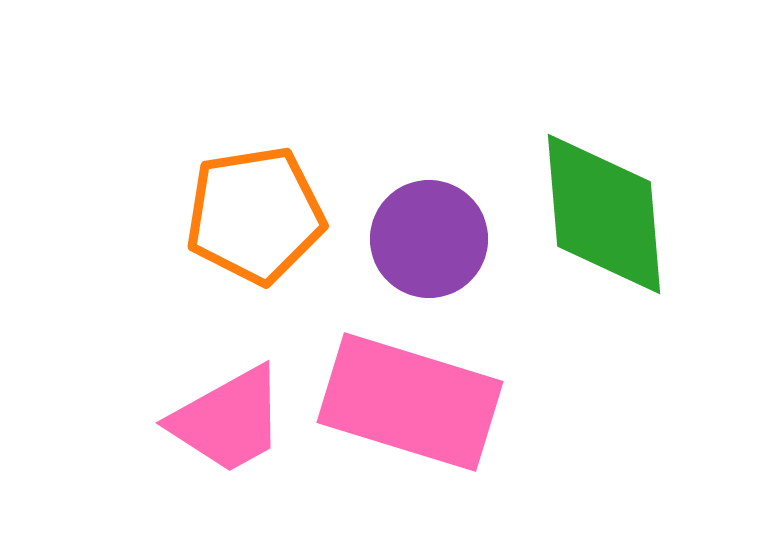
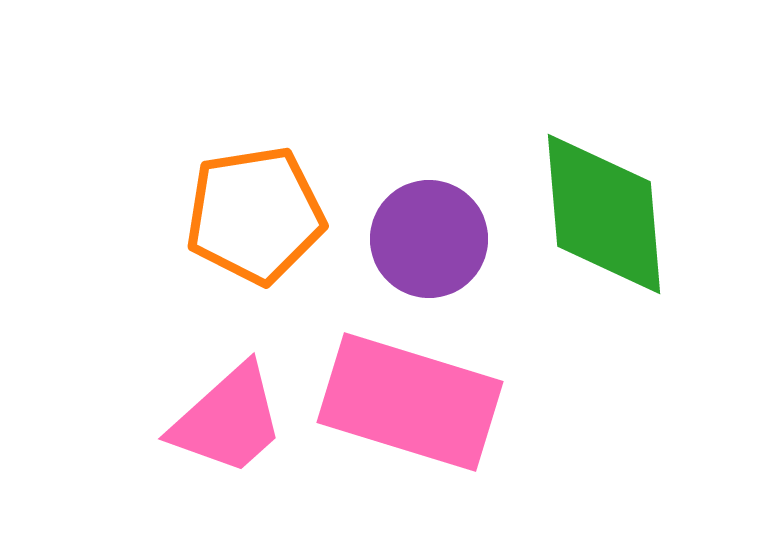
pink trapezoid: rotated 13 degrees counterclockwise
